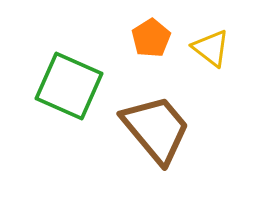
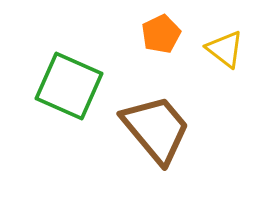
orange pentagon: moved 10 px right, 4 px up; rotated 6 degrees clockwise
yellow triangle: moved 14 px right, 1 px down
